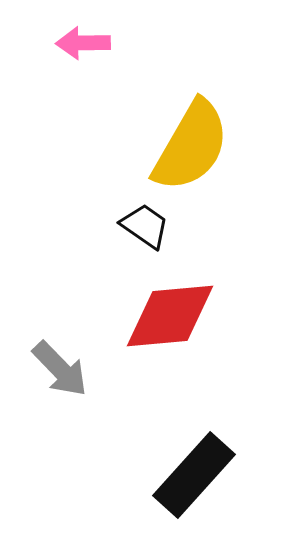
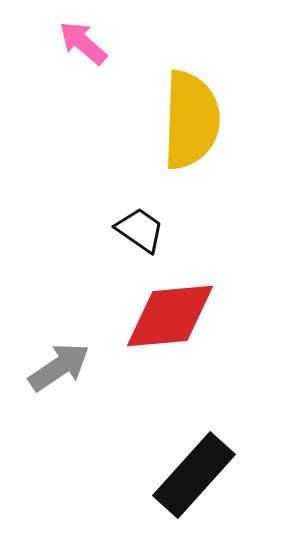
pink arrow: rotated 42 degrees clockwise
yellow semicircle: moved 26 px up; rotated 28 degrees counterclockwise
black trapezoid: moved 5 px left, 4 px down
gray arrow: moved 1 px left, 2 px up; rotated 80 degrees counterclockwise
